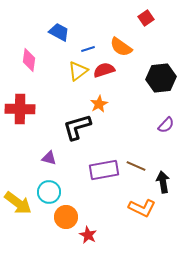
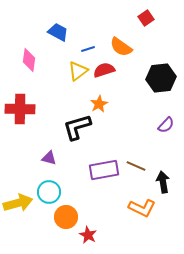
blue trapezoid: moved 1 px left
yellow arrow: rotated 52 degrees counterclockwise
